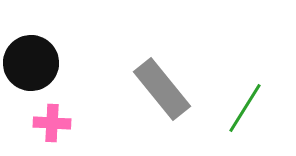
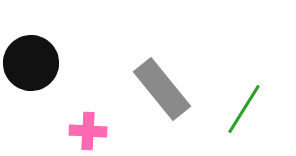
green line: moved 1 px left, 1 px down
pink cross: moved 36 px right, 8 px down
